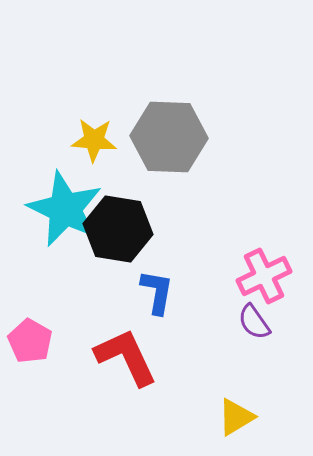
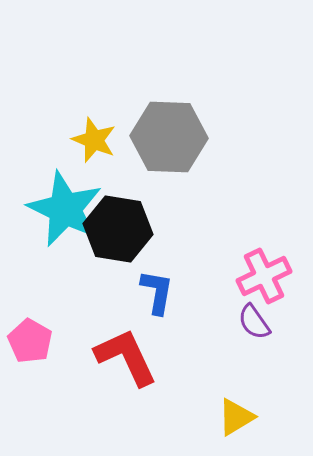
yellow star: rotated 18 degrees clockwise
